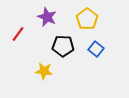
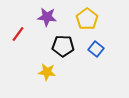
purple star: rotated 18 degrees counterclockwise
yellow star: moved 3 px right, 1 px down
